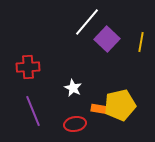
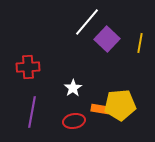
yellow line: moved 1 px left, 1 px down
white star: rotated 12 degrees clockwise
yellow pentagon: rotated 8 degrees clockwise
purple line: moved 1 px left, 1 px down; rotated 32 degrees clockwise
red ellipse: moved 1 px left, 3 px up
